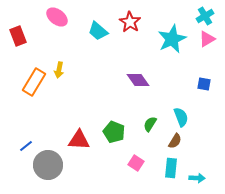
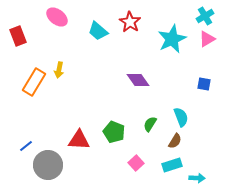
pink square: rotated 14 degrees clockwise
cyan rectangle: moved 1 px right, 3 px up; rotated 66 degrees clockwise
